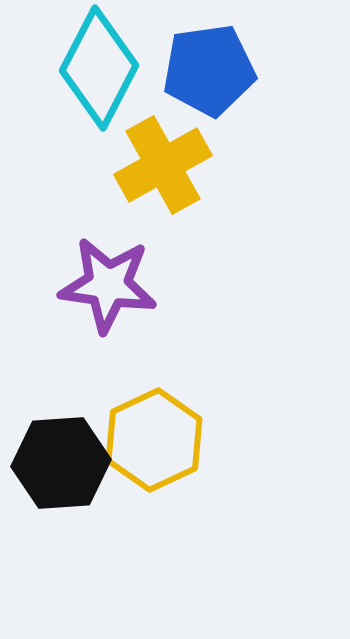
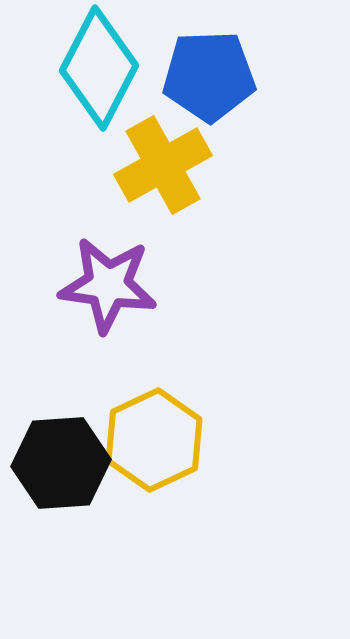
blue pentagon: moved 6 px down; rotated 6 degrees clockwise
